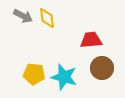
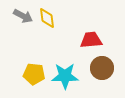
cyan star: moved 1 px right, 1 px up; rotated 16 degrees counterclockwise
